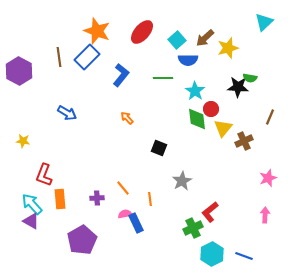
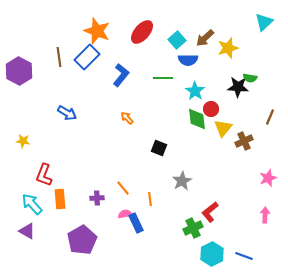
purple triangle at (31, 221): moved 4 px left, 10 px down
